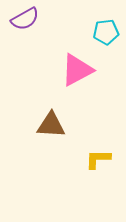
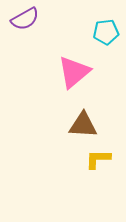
pink triangle: moved 3 px left, 2 px down; rotated 12 degrees counterclockwise
brown triangle: moved 32 px right
